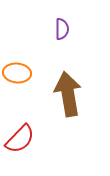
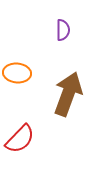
purple semicircle: moved 1 px right, 1 px down
brown arrow: rotated 30 degrees clockwise
